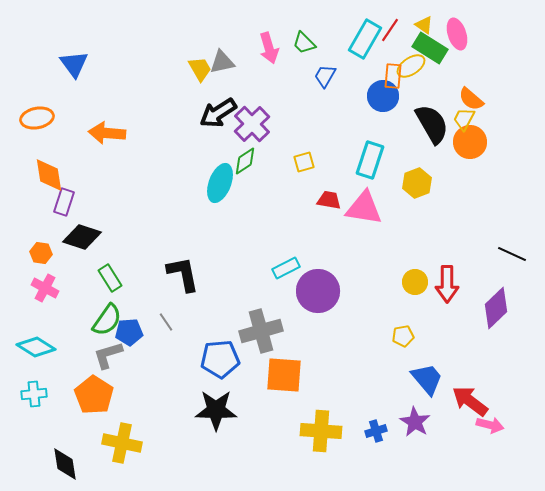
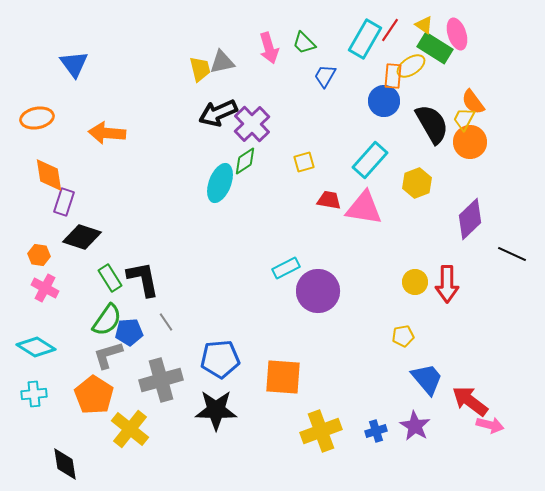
green rectangle at (430, 48): moved 5 px right
yellow trapezoid at (200, 69): rotated 16 degrees clockwise
blue circle at (383, 96): moved 1 px right, 5 px down
orange semicircle at (471, 99): moved 2 px right, 3 px down; rotated 12 degrees clockwise
black arrow at (218, 113): rotated 9 degrees clockwise
cyan rectangle at (370, 160): rotated 24 degrees clockwise
orange hexagon at (41, 253): moved 2 px left, 2 px down
black L-shape at (183, 274): moved 40 px left, 5 px down
purple diamond at (496, 308): moved 26 px left, 89 px up
gray cross at (261, 331): moved 100 px left, 49 px down
orange square at (284, 375): moved 1 px left, 2 px down
purple star at (415, 422): moved 4 px down
yellow cross at (321, 431): rotated 24 degrees counterclockwise
yellow cross at (122, 443): moved 8 px right, 14 px up; rotated 27 degrees clockwise
